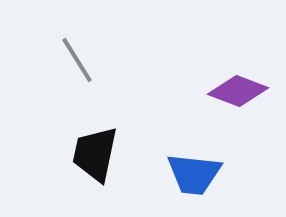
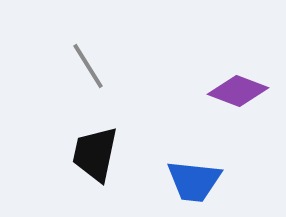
gray line: moved 11 px right, 6 px down
blue trapezoid: moved 7 px down
